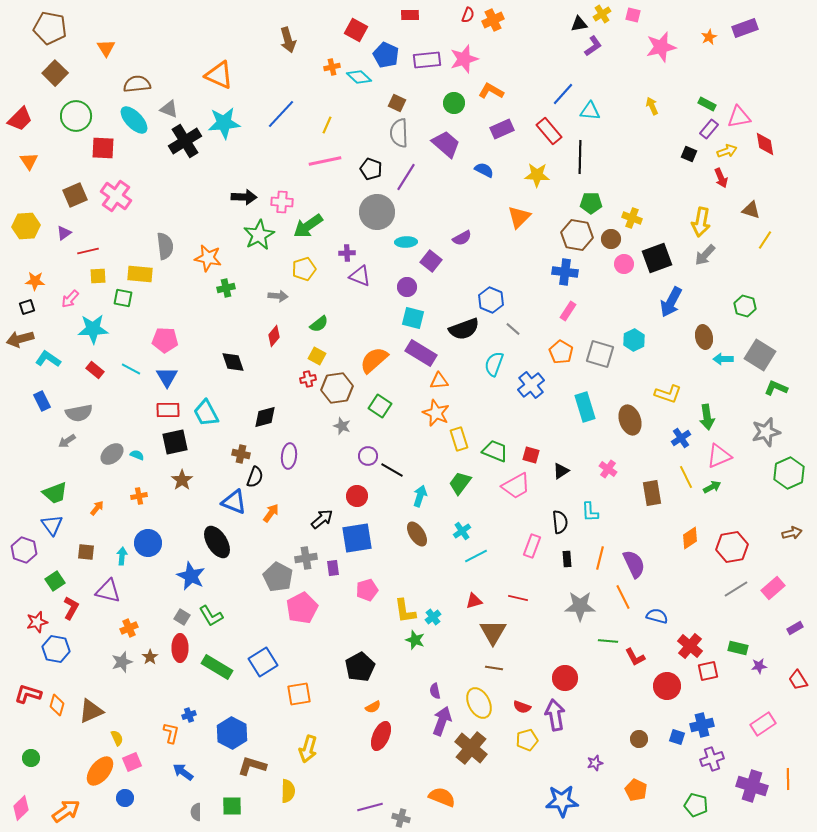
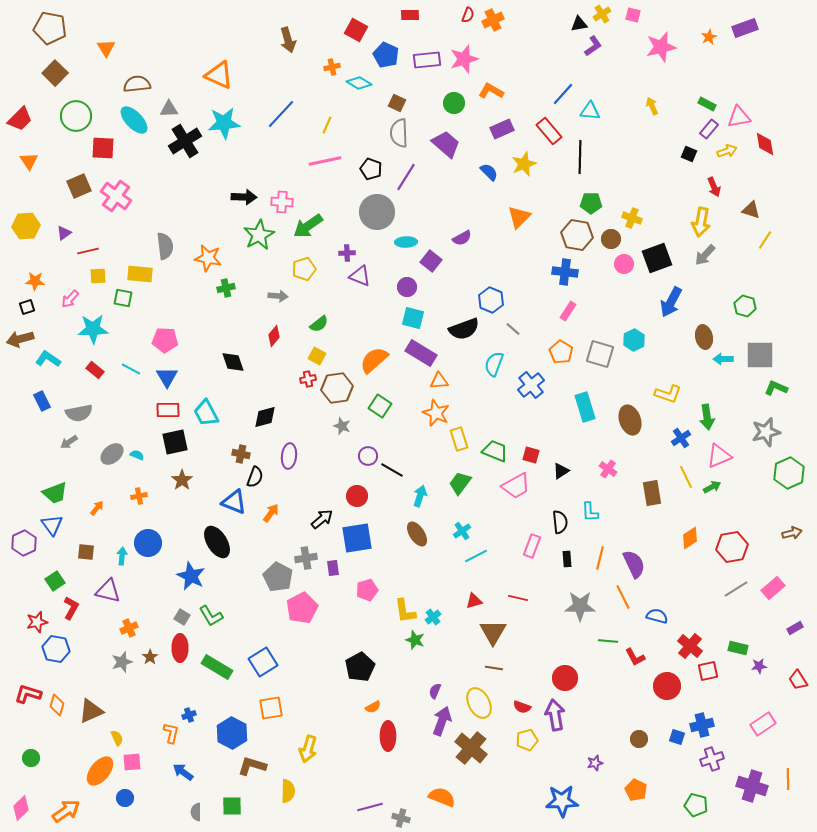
cyan diamond at (359, 77): moved 6 px down; rotated 10 degrees counterclockwise
gray triangle at (169, 109): rotated 24 degrees counterclockwise
blue semicircle at (484, 170): moved 5 px right, 2 px down; rotated 18 degrees clockwise
yellow star at (537, 175): moved 13 px left, 11 px up; rotated 25 degrees counterclockwise
red arrow at (721, 178): moved 7 px left, 9 px down
brown square at (75, 195): moved 4 px right, 9 px up
gray square at (760, 355): rotated 32 degrees counterclockwise
gray arrow at (67, 441): moved 2 px right, 1 px down
purple hexagon at (24, 550): moved 7 px up; rotated 15 degrees clockwise
purple semicircle at (435, 691): rotated 35 degrees clockwise
orange square at (299, 694): moved 28 px left, 14 px down
red ellipse at (381, 736): moved 7 px right; rotated 24 degrees counterclockwise
pink square at (132, 762): rotated 18 degrees clockwise
